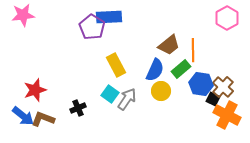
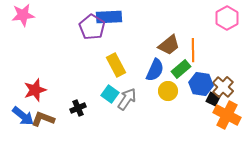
yellow circle: moved 7 px right
